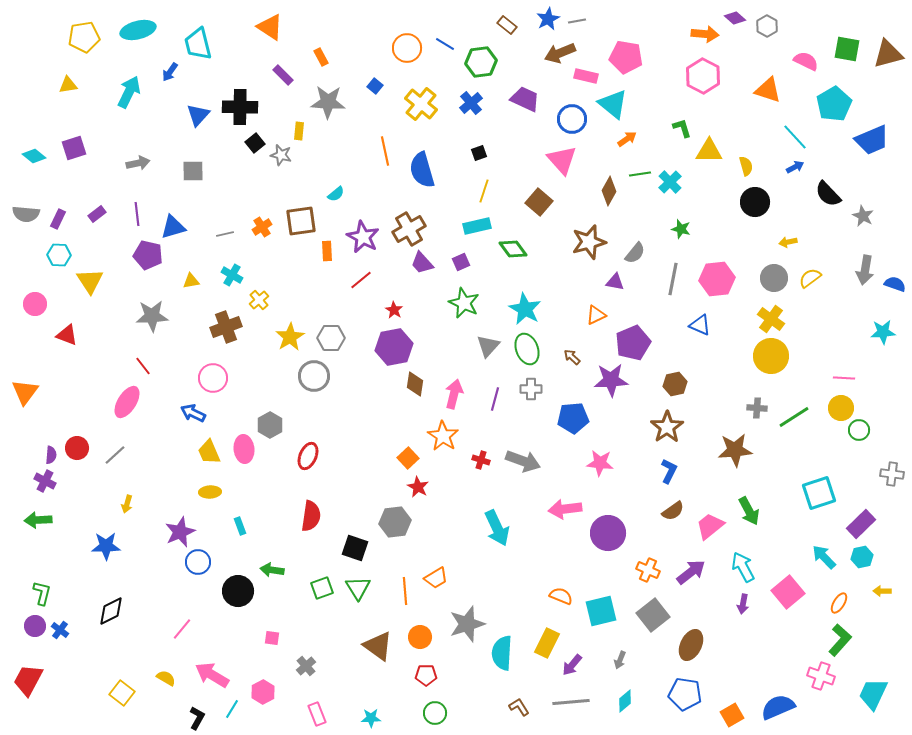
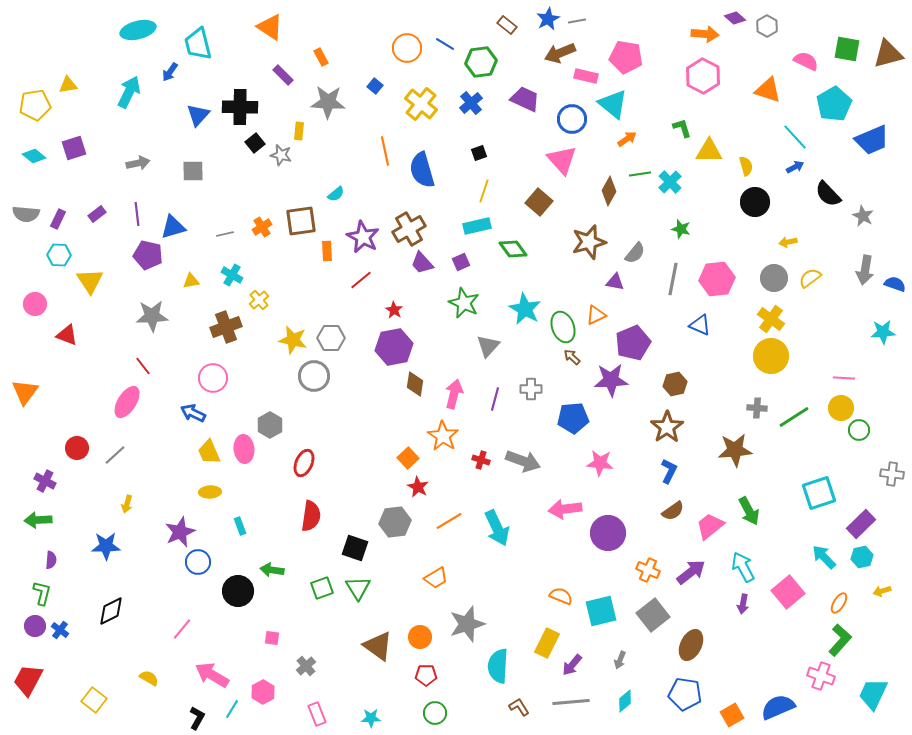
yellow pentagon at (84, 37): moved 49 px left, 68 px down
yellow star at (290, 337): moved 3 px right, 3 px down; rotated 28 degrees counterclockwise
green ellipse at (527, 349): moved 36 px right, 22 px up
purple semicircle at (51, 455): moved 105 px down
red ellipse at (308, 456): moved 4 px left, 7 px down
orange line at (405, 591): moved 44 px right, 70 px up; rotated 64 degrees clockwise
yellow arrow at (882, 591): rotated 18 degrees counterclockwise
cyan semicircle at (502, 653): moved 4 px left, 13 px down
yellow semicircle at (166, 678): moved 17 px left
yellow square at (122, 693): moved 28 px left, 7 px down
